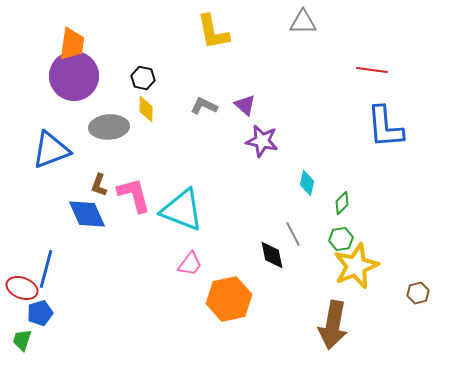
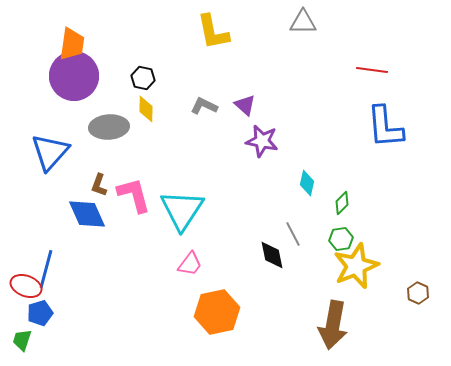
blue triangle: moved 1 px left, 2 px down; rotated 27 degrees counterclockwise
cyan triangle: rotated 42 degrees clockwise
red ellipse: moved 4 px right, 2 px up
brown hexagon: rotated 20 degrees counterclockwise
orange hexagon: moved 12 px left, 13 px down
